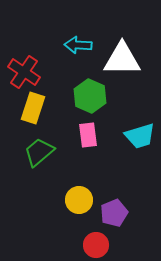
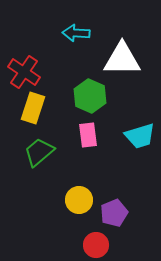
cyan arrow: moved 2 px left, 12 px up
